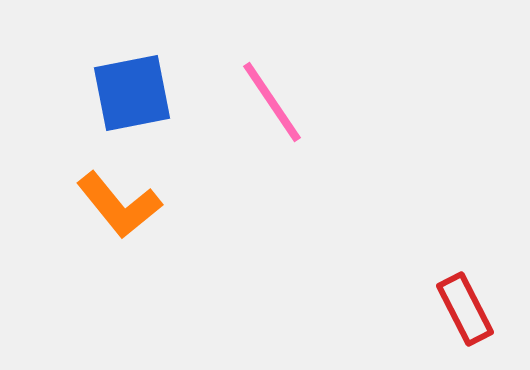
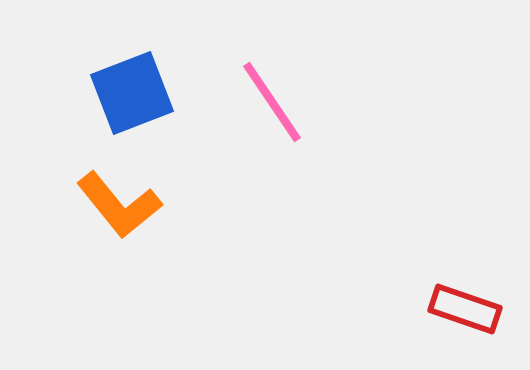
blue square: rotated 10 degrees counterclockwise
red rectangle: rotated 44 degrees counterclockwise
